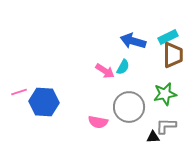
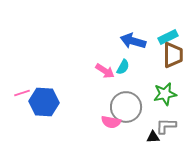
pink line: moved 3 px right, 1 px down
gray circle: moved 3 px left
pink semicircle: moved 13 px right
